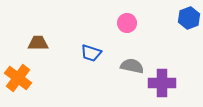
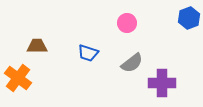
brown trapezoid: moved 1 px left, 3 px down
blue trapezoid: moved 3 px left
gray semicircle: moved 3 px up; rotated 130 degrees clockwise
